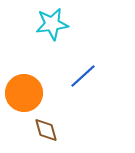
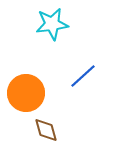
orange circle: moved 2 px right
